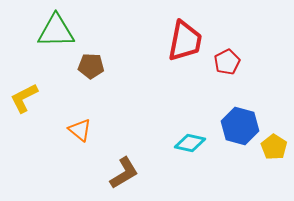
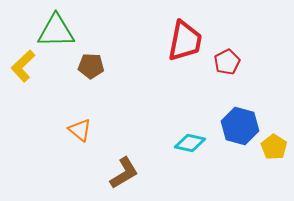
yellow L-shape: moved 1 px left, 32 px up; rotated 16 degrees counterclockwise
